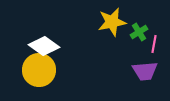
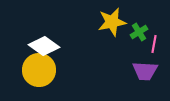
purple trapezoid: rotated 8 degrees clockwise
